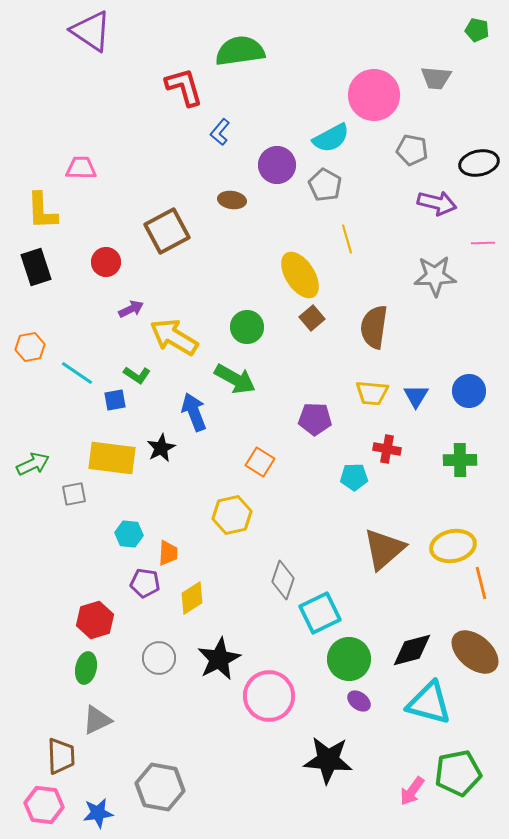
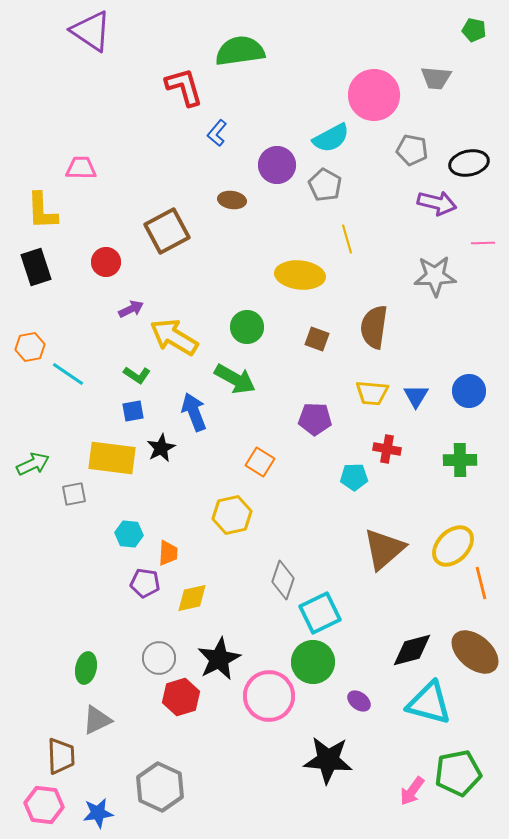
green pentagon at (477, 30): moved 3 px left
blue L-shape at (220, 132): moved 3 px left, 1 px down
black ellipse at (479, 163): moved 10 px left
yellow ellipse at (300, 275): rotated 51 degrees counterclockwise
brown square at (312, 318): moved 5 px right, 21 px down; rotated 30 degrees counterclockwise
cyan line at (77, 373): moved 9 px left, 1 px down
blue square at (115, 400): moved 18 px right, 11 px down
yellow ellipse at (453, 546): rotated 33 degrees counterclockwise
yellow diamond at (192, 598): rotated 20 degrees clockwise
red hexagon at (95, 620): moved 86 px right, 77 px down
green circle at (349, 659): moved 36 px left, 3 px down
gray hexagon at (160, 787): rotated 15 degrees clockwise
